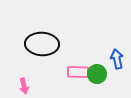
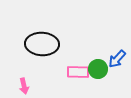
blue arrow: rotated 126 degrees counterclockwise
green circle: moved 1 px right, 5 px up
